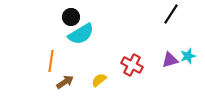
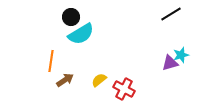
black line: rotated 25 degrees clockwise
cyan star: moved 7 px left, 1 px up
purple triangle: moved 3 px down
red cross: moved 8 px left, 24 px down
brown arrow: moved 2 px up
